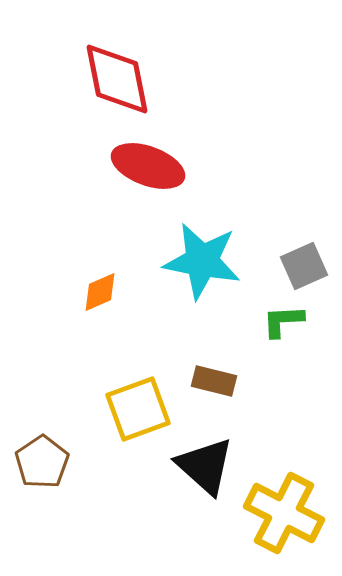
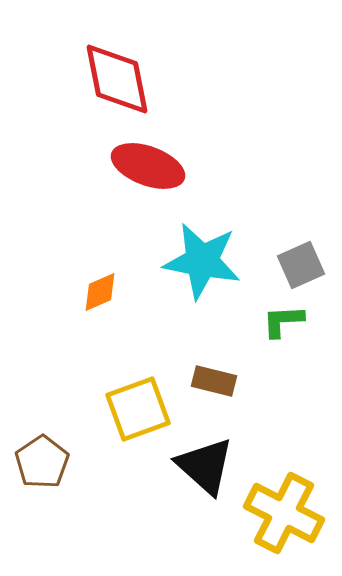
gray square: moved 3 px left, 1 px up
